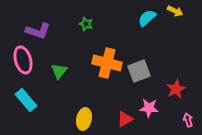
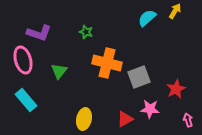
yellow arrow: rotated 84 degrees counterclockwise
green star: moved 8 px down
purple L-shape: moved 1 px right, 2 px down
gray square: moved 6 px down
pink star: moved 1 px right, 1 px down
